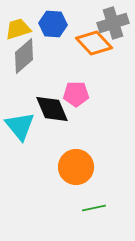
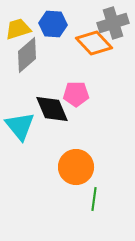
gray diamond: moved 3 px right, 1 px up
green line: moved 9 px up; rotated 70 degrees counterclockwise
